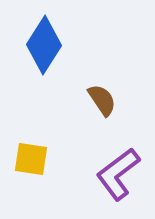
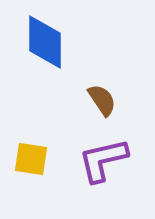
blue diamond: moved 1 px right, 3 px up; rotated 32 degrees counterclockwise
purple L-shape: moved 15 px left, 14 px up; rotated 24 degrees clockwise
